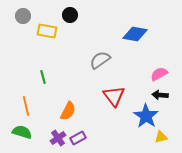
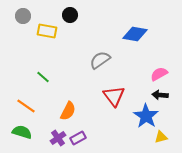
green line: rotated 32 degrees counterclockwise
orange line: rotated 42 degrees counterclockwise
